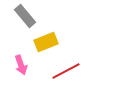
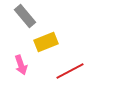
red line: moved 4 px right
